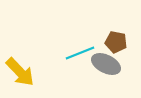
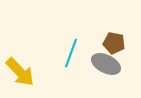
brown pentagon: moved 2 px left, 1 px down
cyan line: moved 9 px left; rotated 48 degrees counterclockwise
